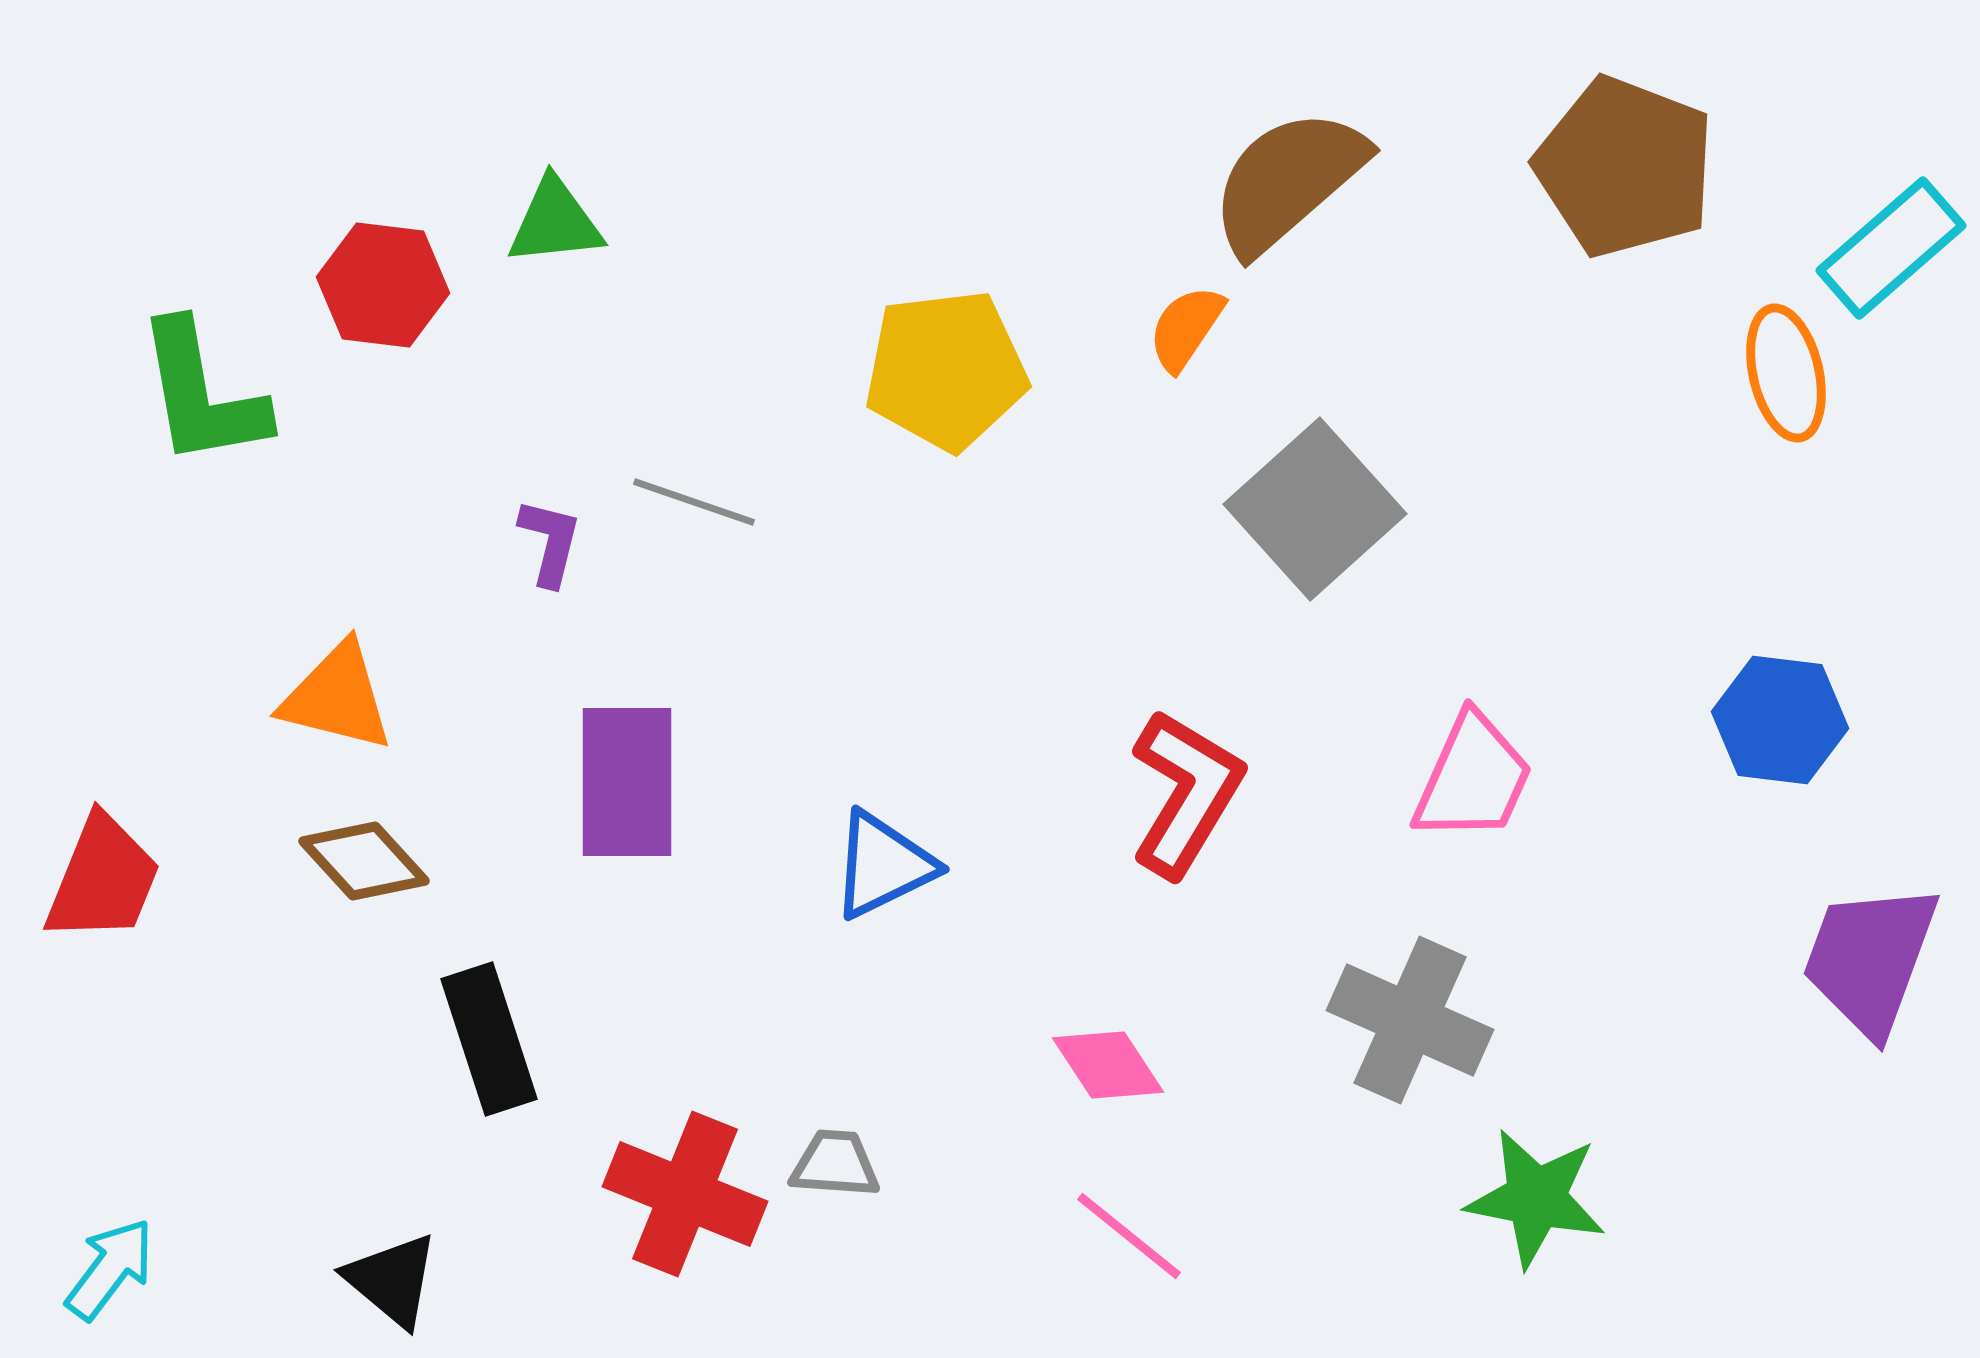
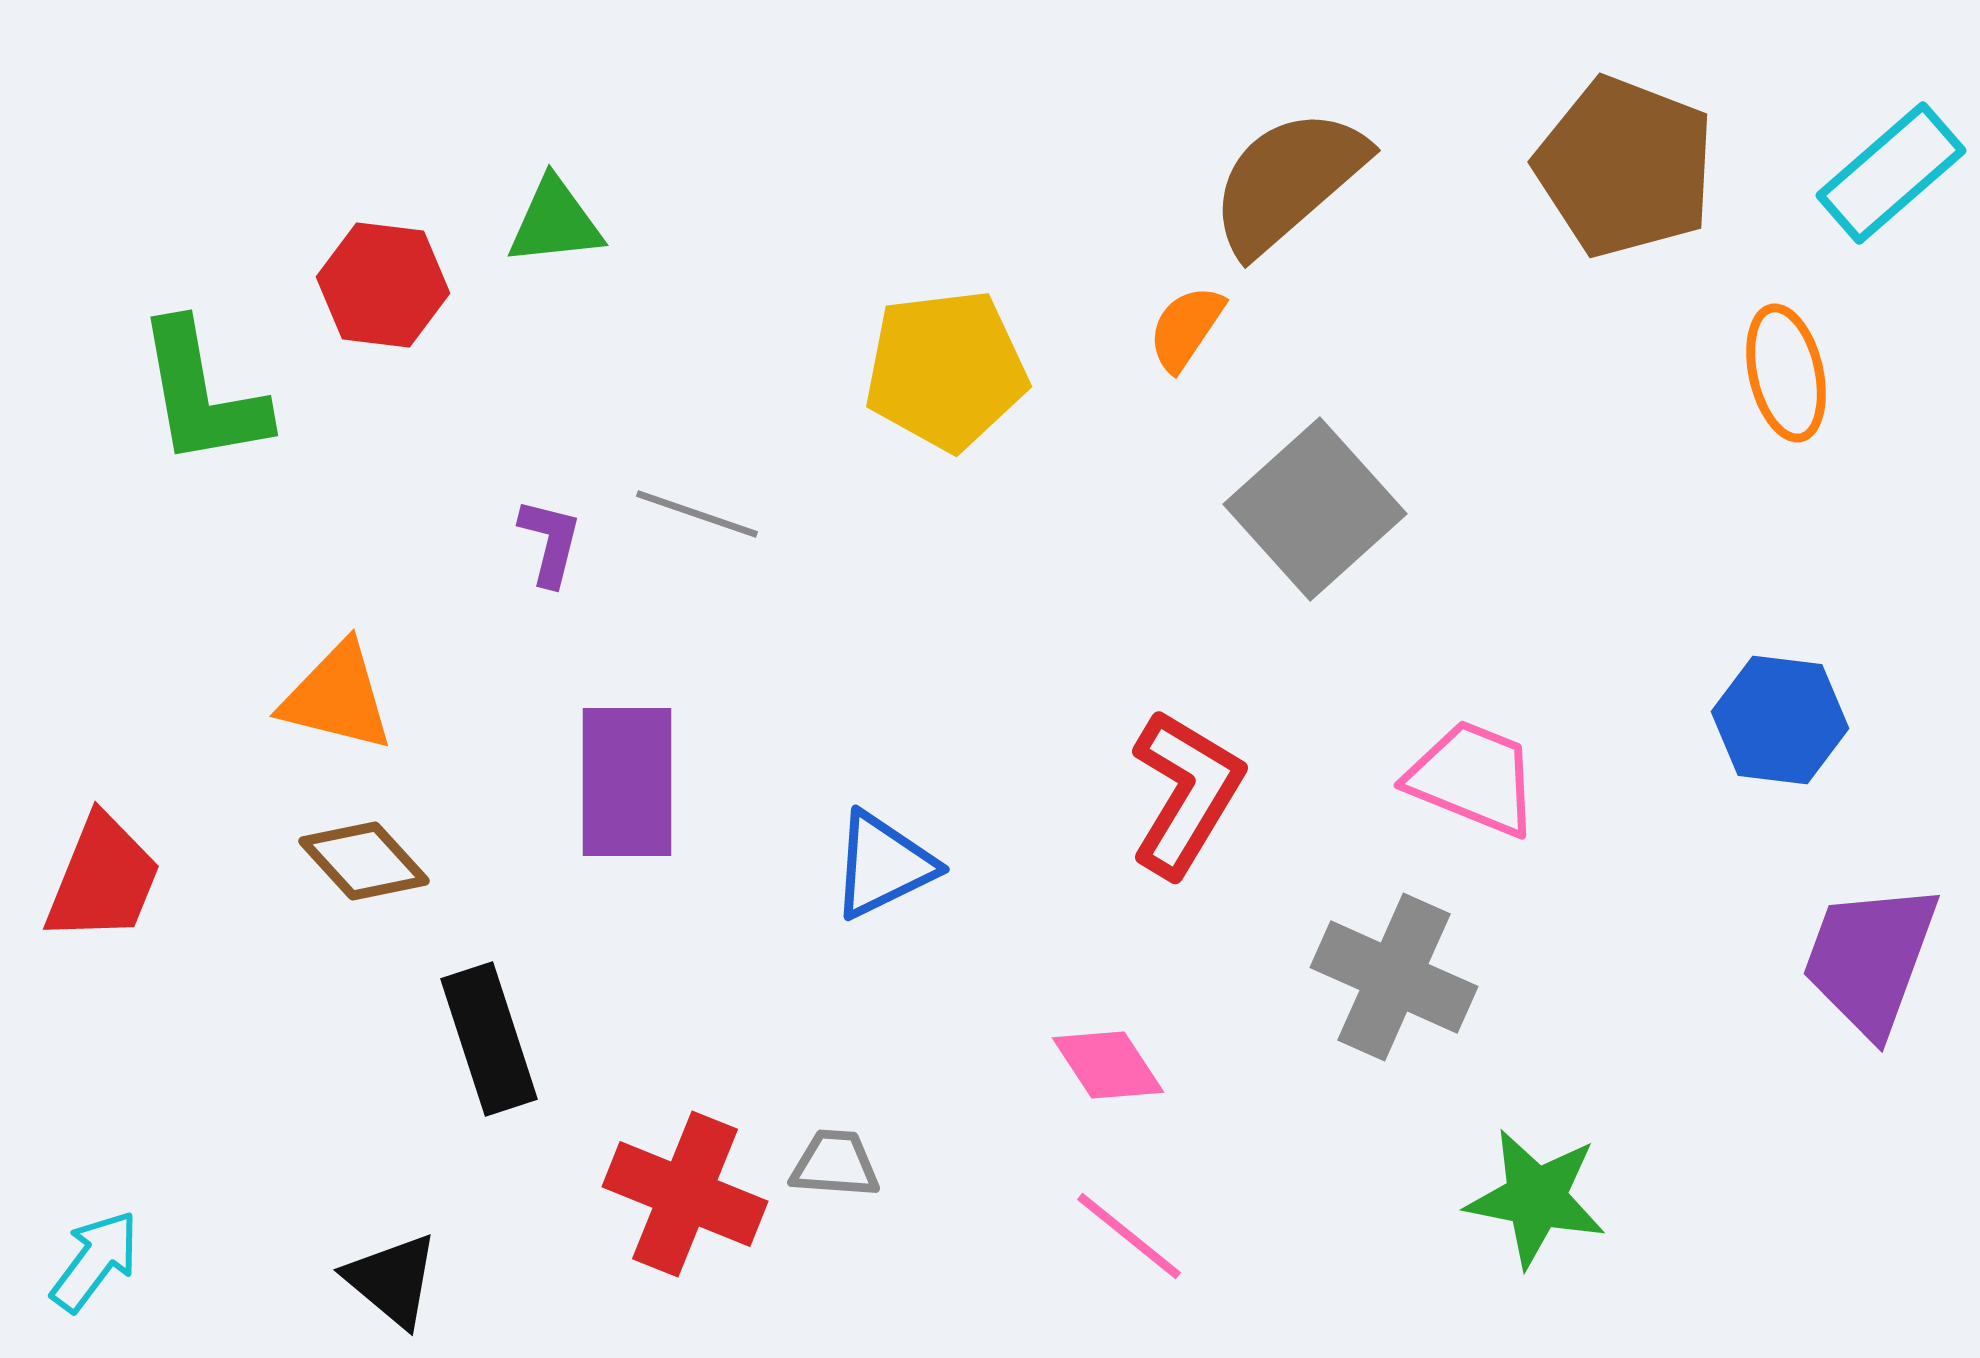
cyan rectangle: moved 75 px up
gray line: moved 3 px right, 12 px down
pink trapezoid: rotated 92 degrees counterclockwise
gray cross: moved 16 px left, 43 px up
cyan arrow: moved 15 px left, 8 px up
